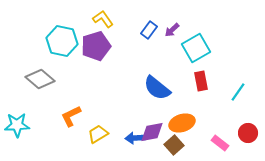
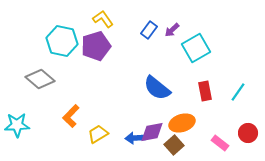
red rectangle: moved 4 px right, 10 px down
orange L-shape: rotated 20 degrees counterclockwise
